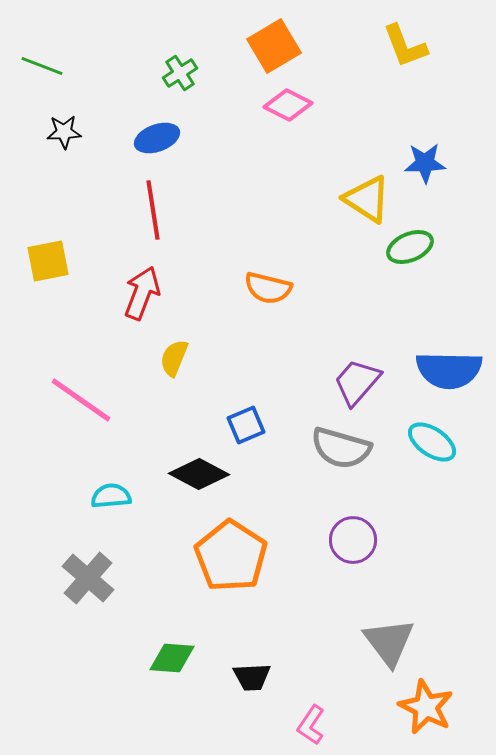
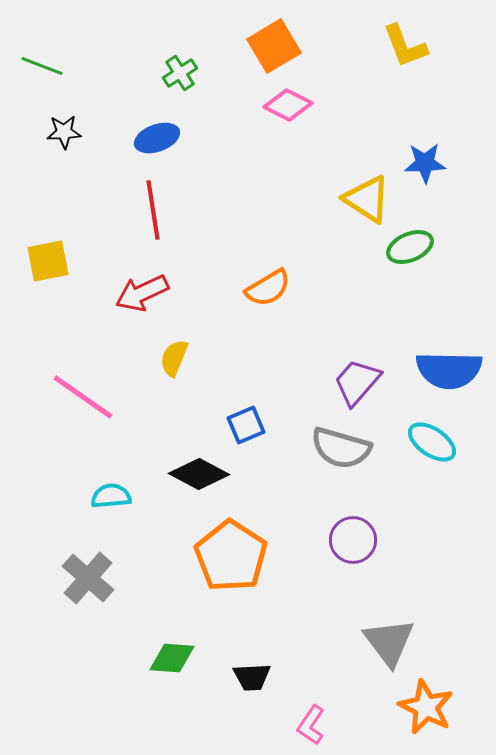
orange semicircle: rotated 45 degrees counterclockwise
red arrow: rotated 136 degrees counterclockwise
pink line: moved 2 px right, 3 px up
